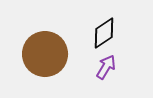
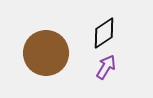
brown circle: moved 1 px right, 1 px up
